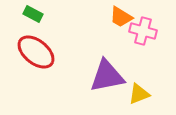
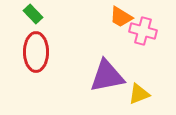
green rectangle: rotated 18 degrees clockwise
red ellipse: rotated 51 degrees clockwise
